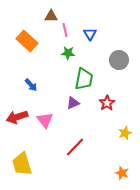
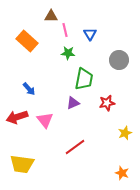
blue arrow: moved 2 px left, 4 px down
red star: rotated 21 degrees clockwise
red line: rotated 10 degrees clockwise
yellow trapezoid: rotated 65 degrees counterclockwise
